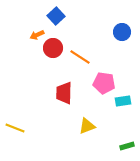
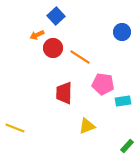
pink pentagon: moved 1 px left, 1 px down
green rectangle: rotated 32 degrees counterclockwise
